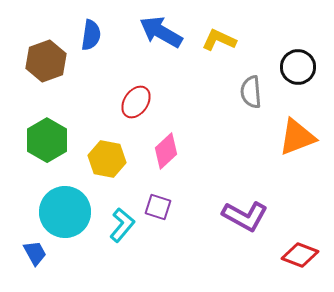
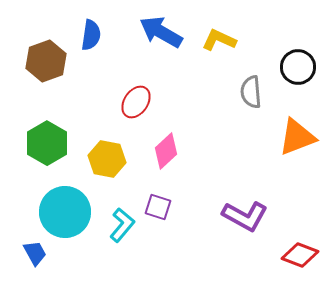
green hexagon: moved 3 px down
